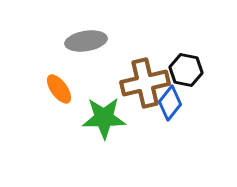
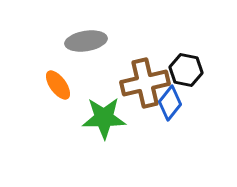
orange ellipse: moved 1 px left, 4 px up
